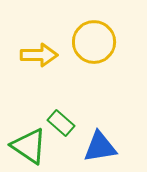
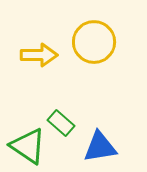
green triangle: moved 1 px left
